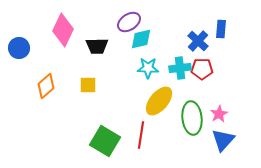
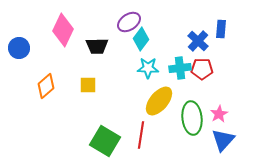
cyan diamond: rotated 40 degrees counterclockwise
